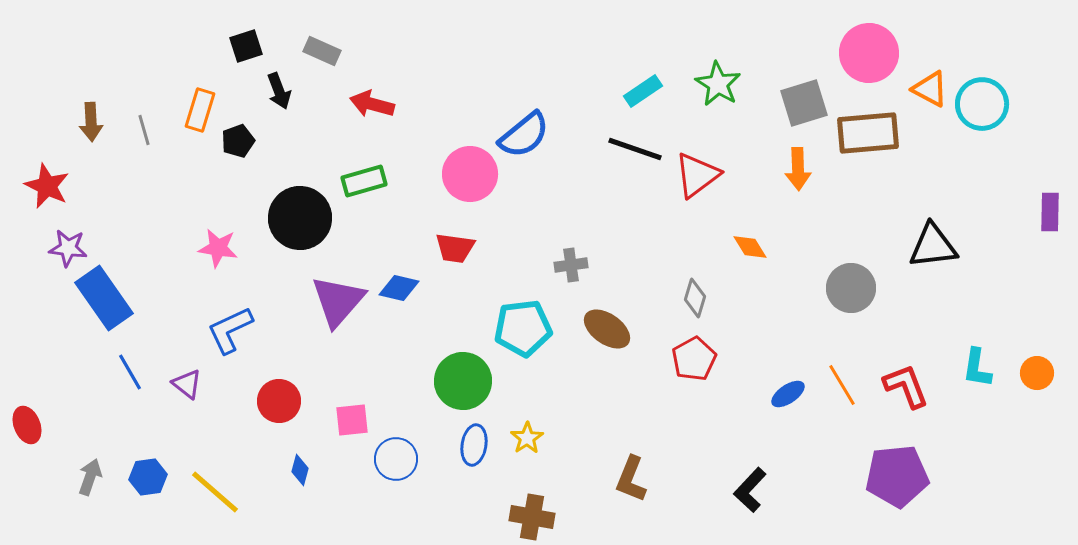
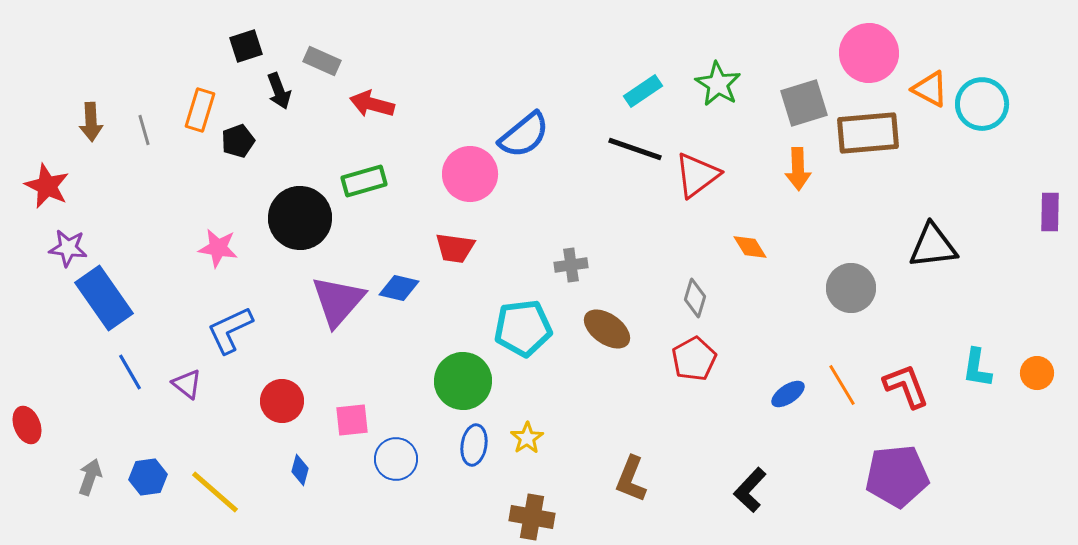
gray rectangle at (322, 51): moved 10 px down
red circle at (279, 401): moved 3 px right
